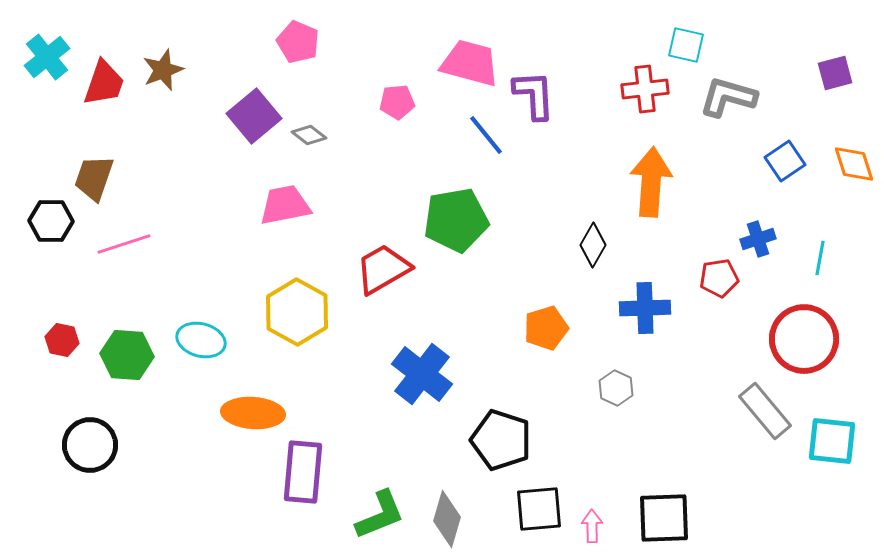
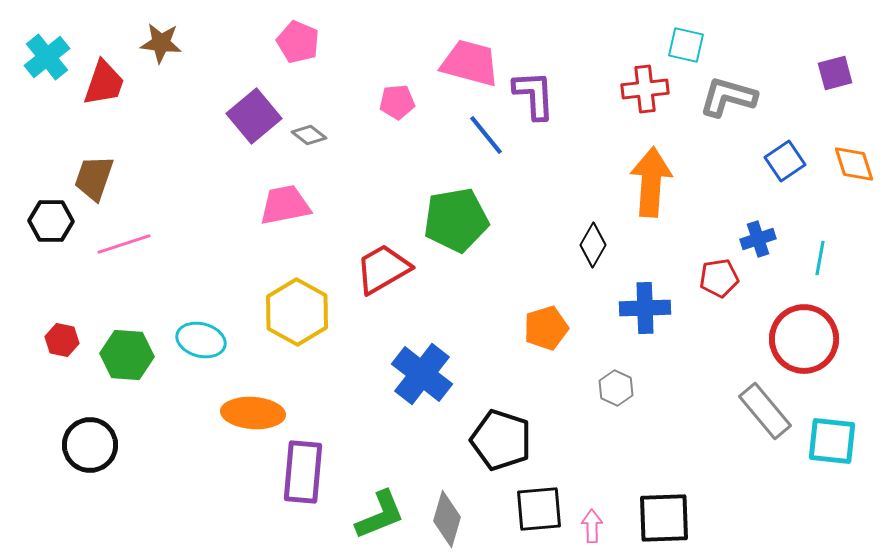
brown star at (163, 70): moved 2 px left, 27 px up; rotated 27 degrees clockwise
